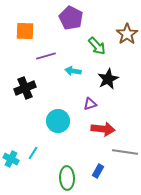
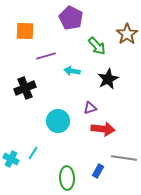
cyan arrow: moved 1 px left
purple triangle: moved 4 px down
gray line: moved 1 px left, 6 px down
